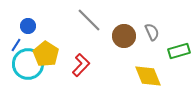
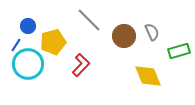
yellow pentagon: moved 7 px right, 12 px up; rotated 25 degrees clockwise
